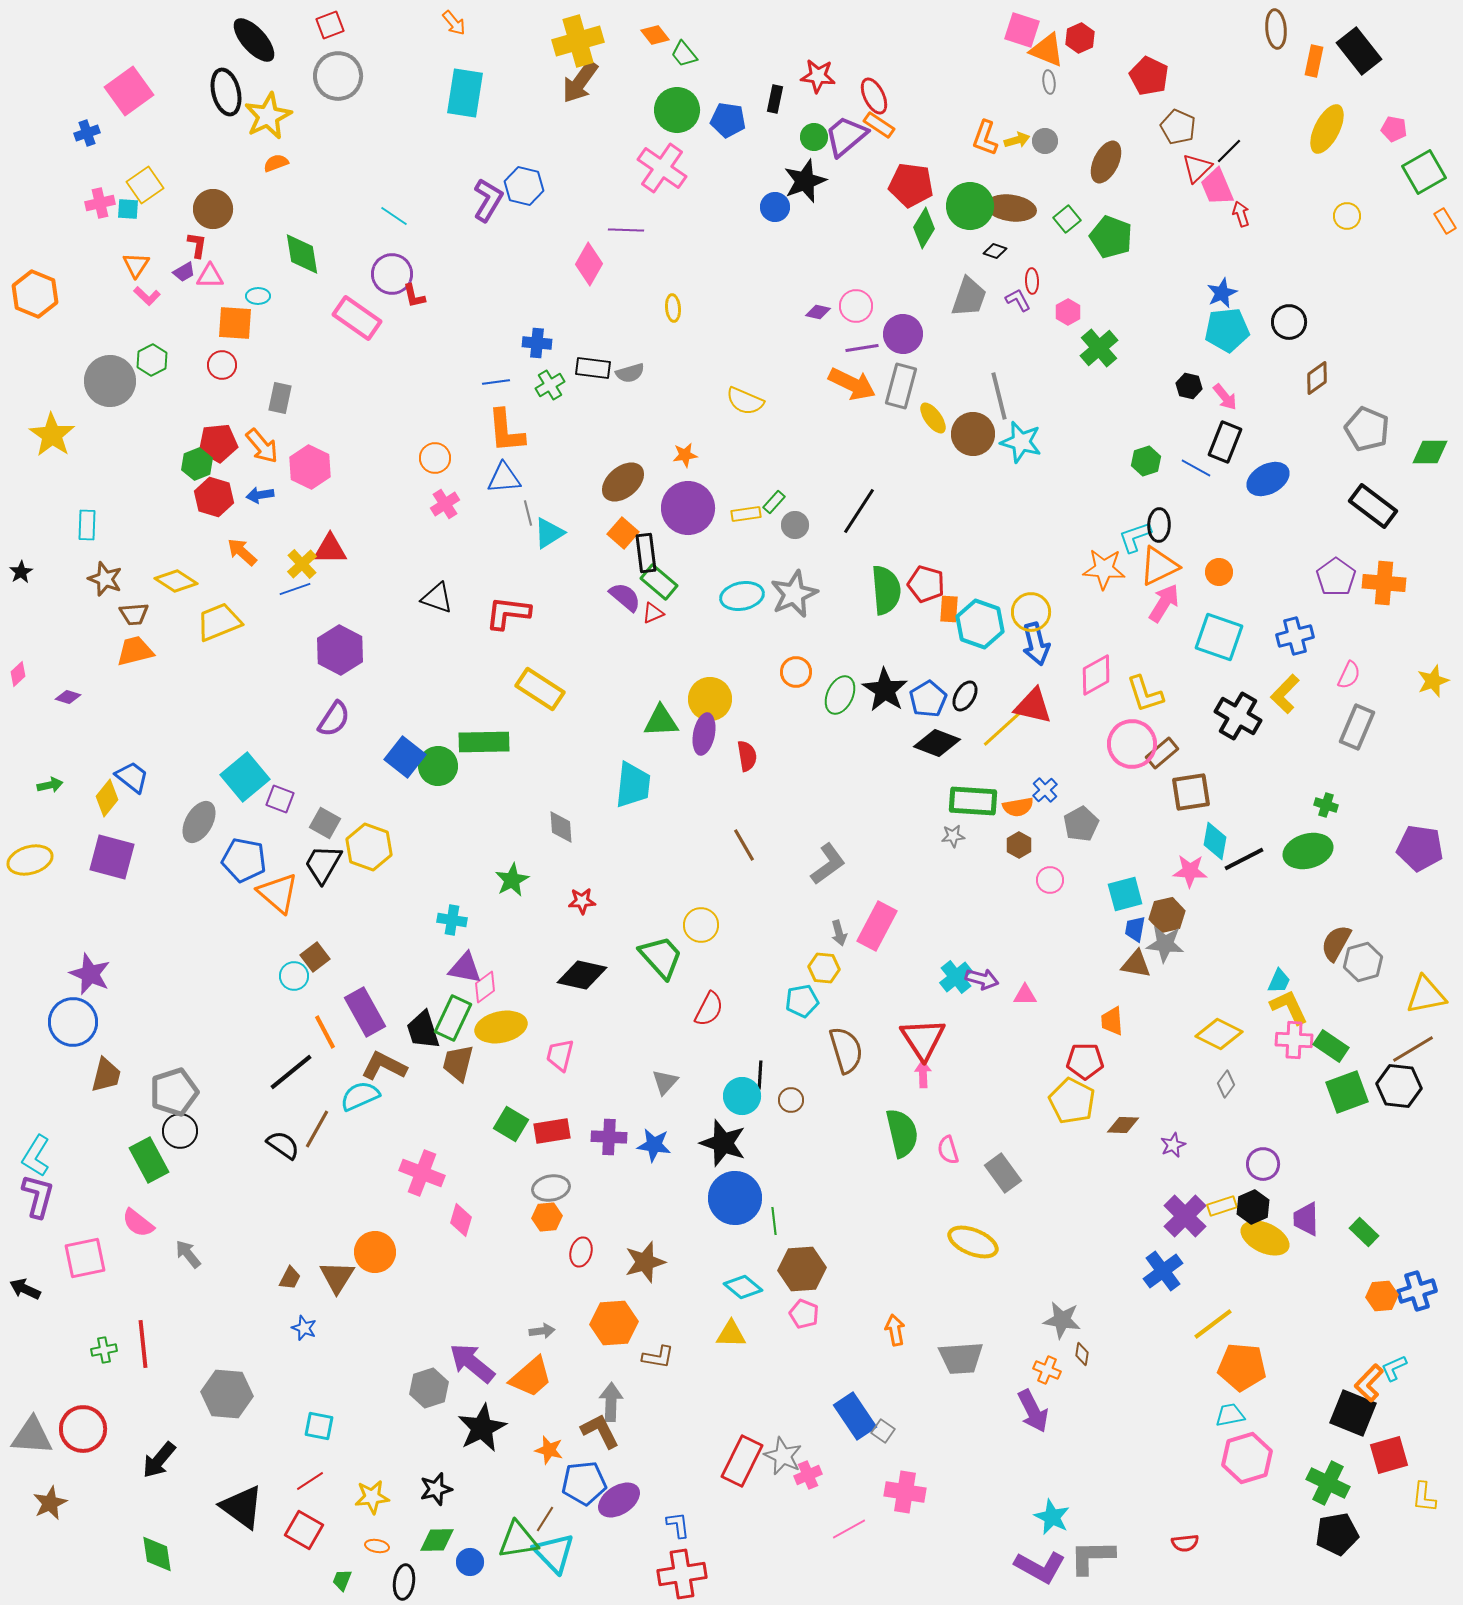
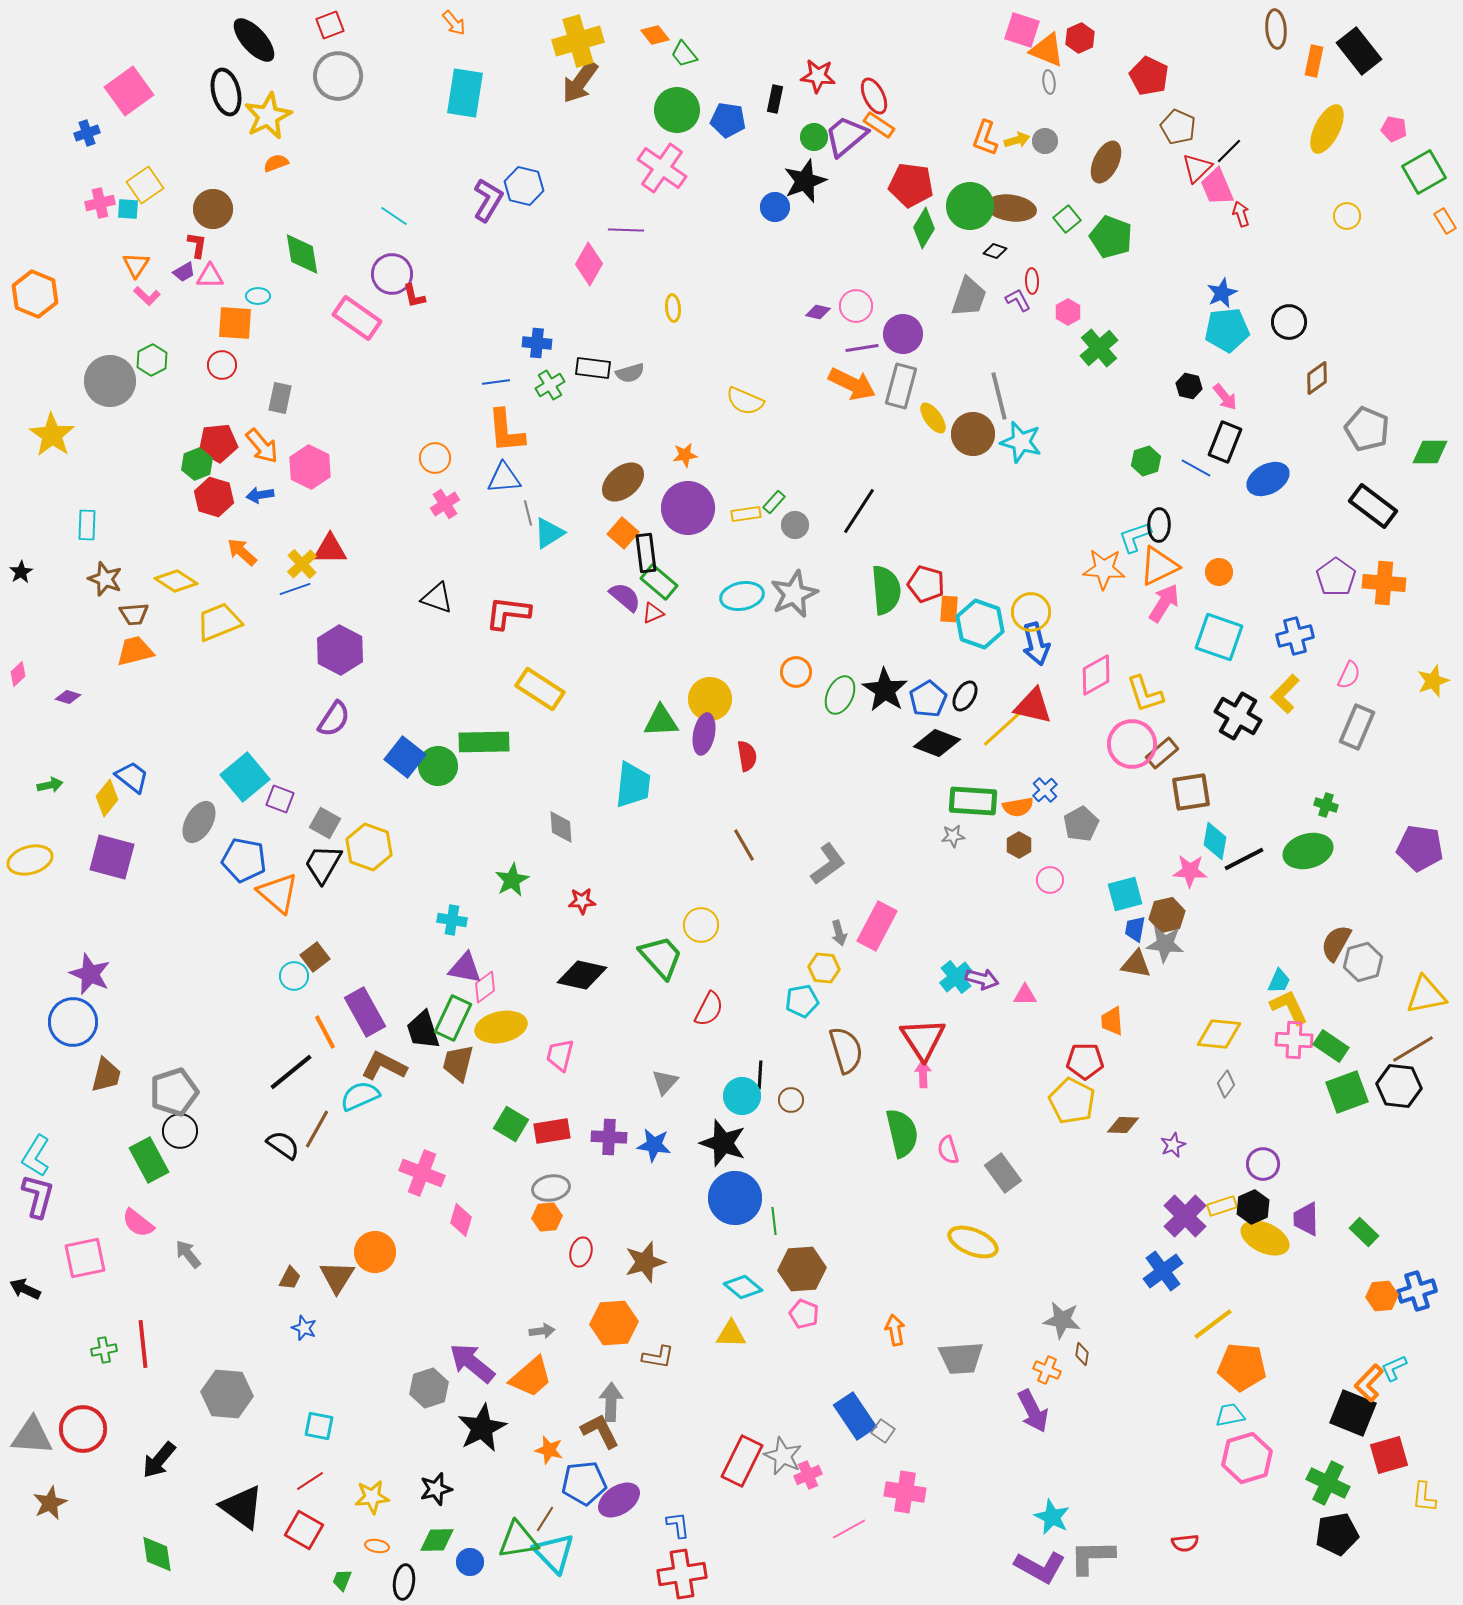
yellow diamond at (1219, 1034): rotated 21 degrees counterclockwise
